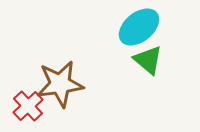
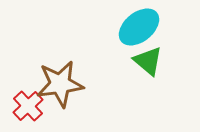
green triangle: moved 1 px down
